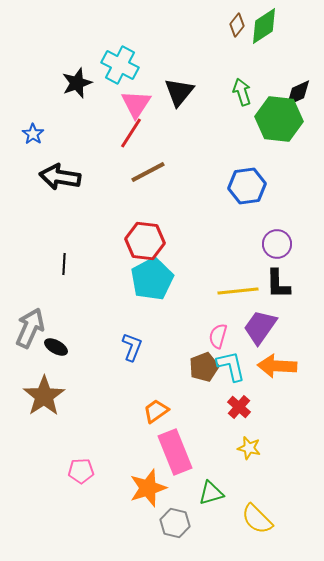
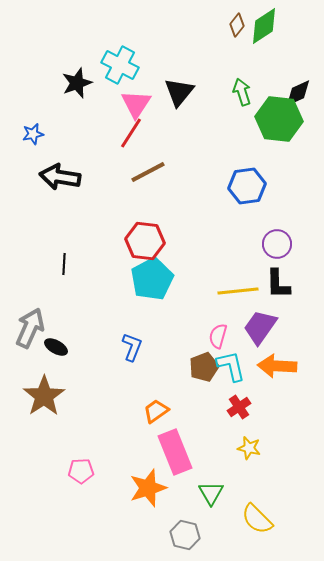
blue star: rotated 25 degrees clockwise
red cross: rotated 15 degrees clockwise
green triangle: rotated 44 degrees counterclockwise
gray hexagon: moved 10 px right, 12 px down
